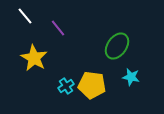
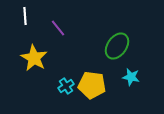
white line: rotated 36 degrees clockwise
